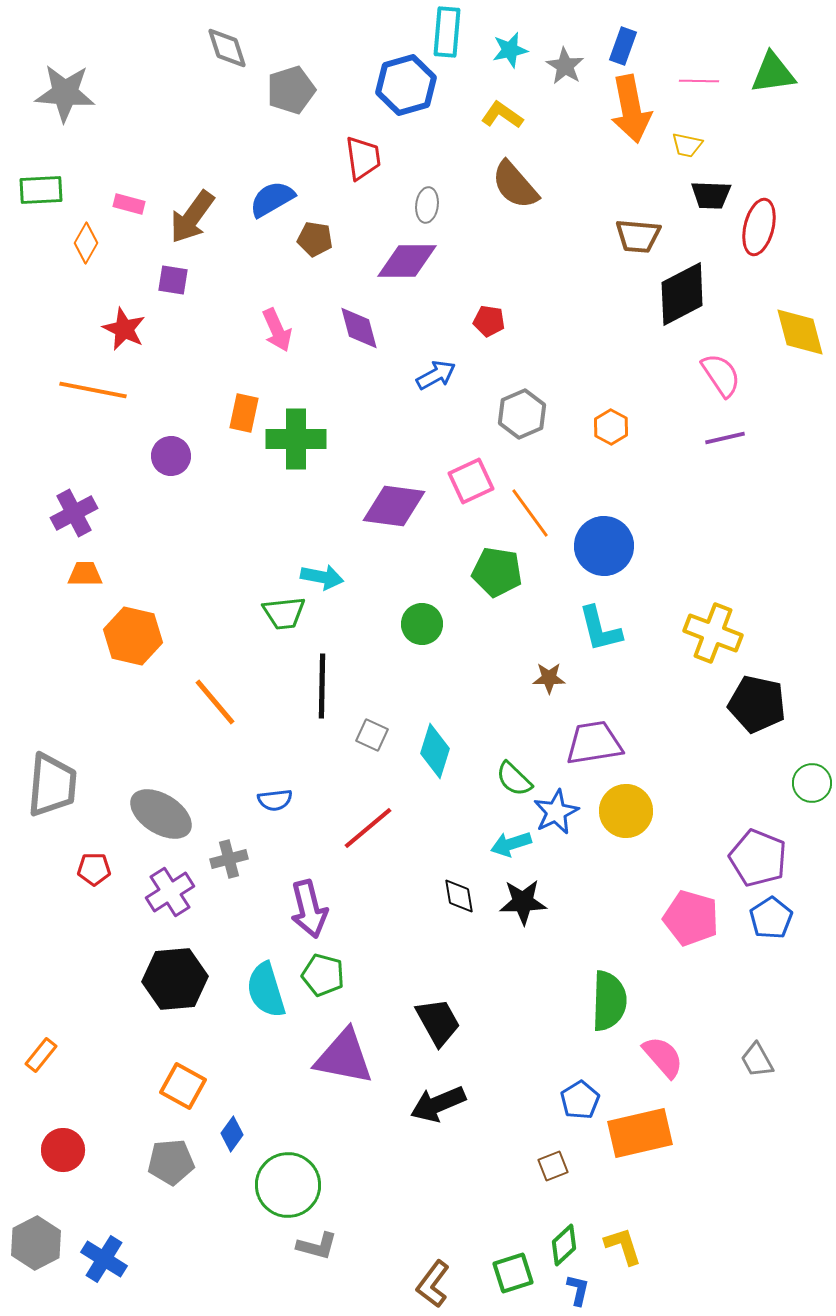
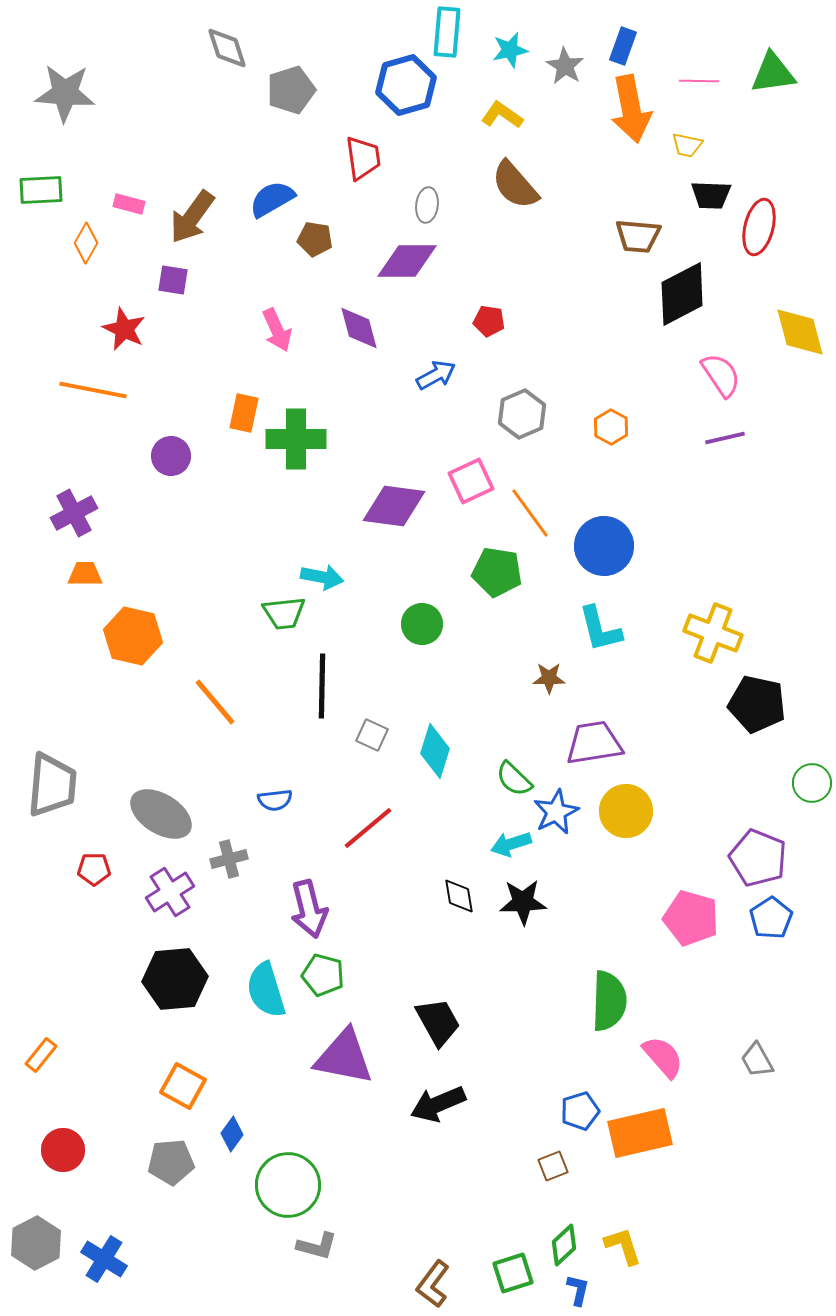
blue pentagon at (580, 1100): moved 11 px down; rotated 15 degrees clockwise
